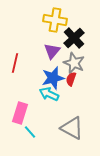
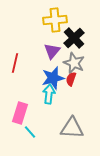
yellow cross: rotated 15 degrees counterclockwise
cyan arrow: rotated 72 degrees clockwise
gray triangle: rotated 25 degrees counterclockwise
